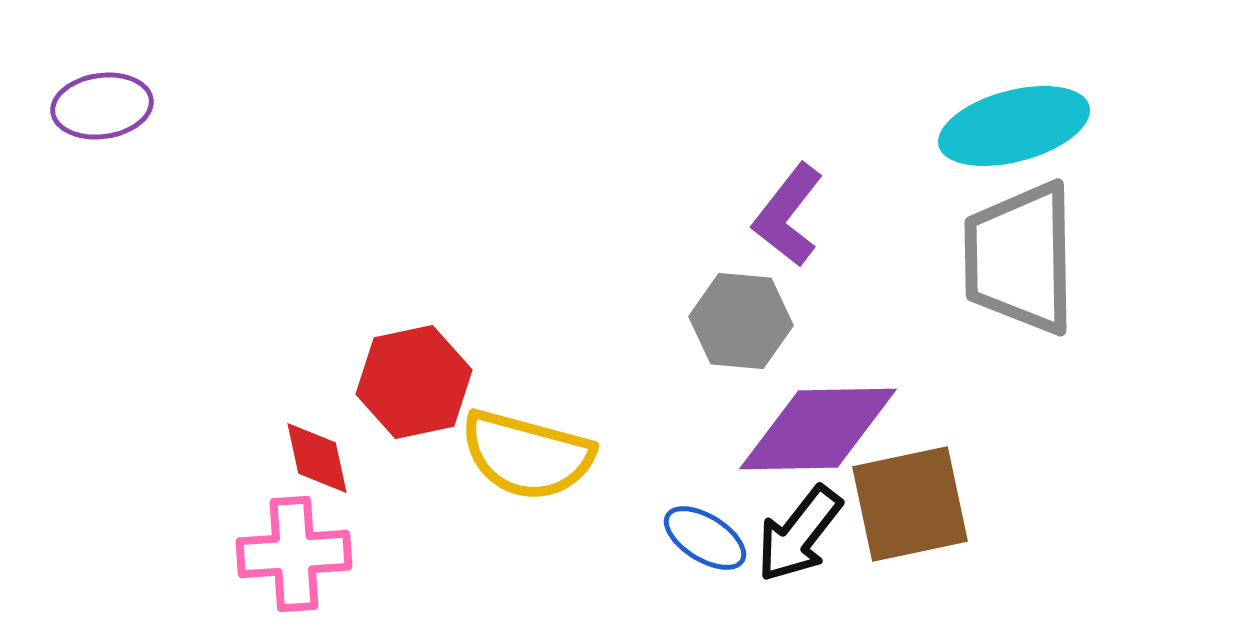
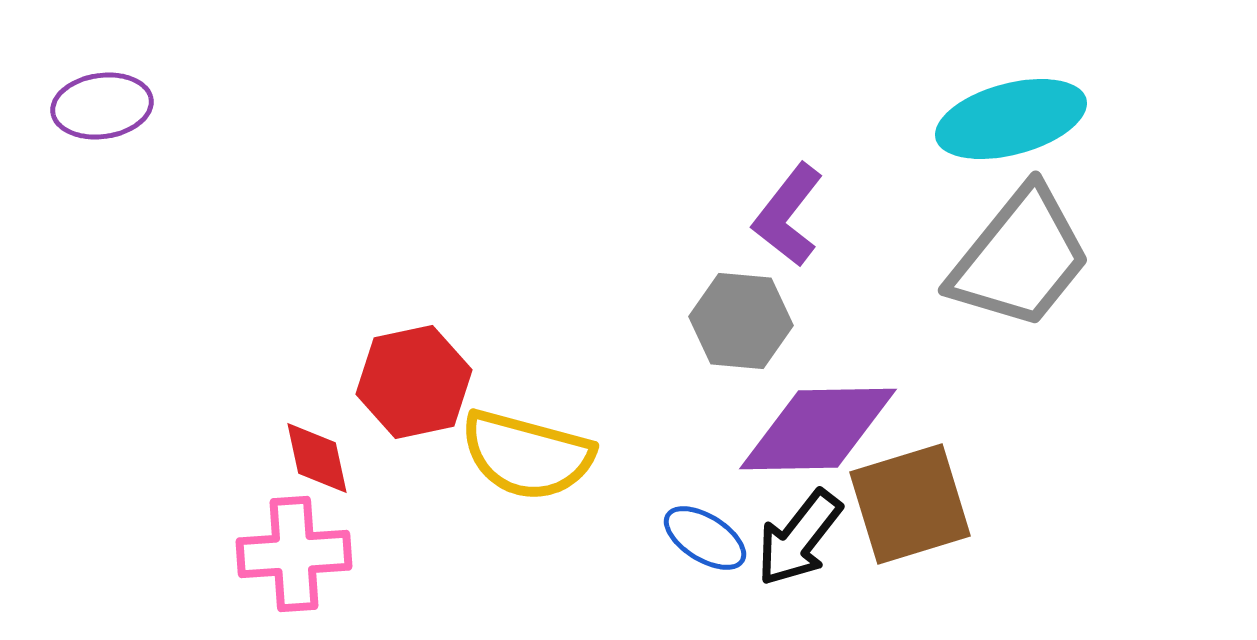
cyan ellipse: moved 3 px left, 7 px up
gray trapezoid: rotated 140 degrees counterclockwise
brown square: rotated 5 degrees counterclockwise
black arrow: moved 4 px down
